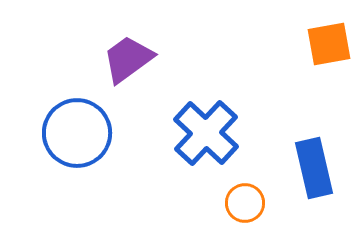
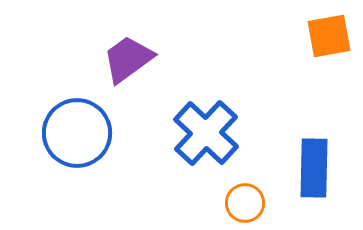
orange square: moved 8 px up
blue rectangle: rotated 14 degrees clockwise
